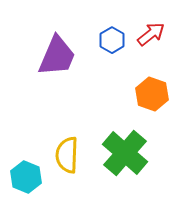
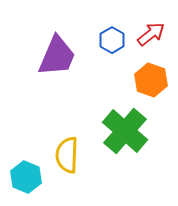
orange hexagon: moved 1 px left, 14 px up
green cross: moved 22 px up
